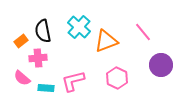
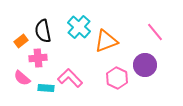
pink line: moved 12 px right
purple circle: moved 16 px left
pink L-shape: moved 3 px left, 3 px up; rotated 60 degrees clockwise
